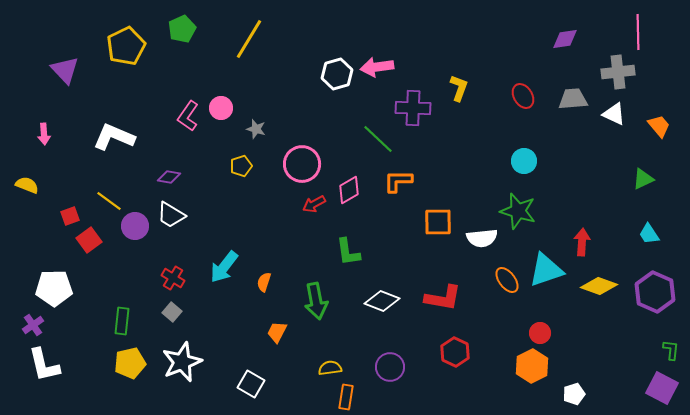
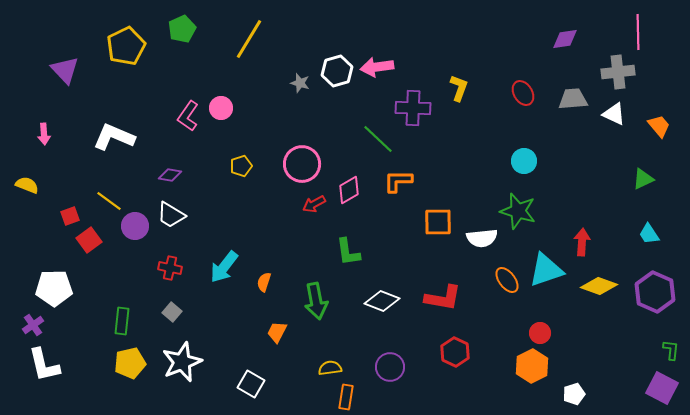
white hexagon at (337, 74): moved 3 px up
red ellipse at (523, 96): moved 3 px up
gray star at (256, 129): moved 44 px right, 46 px up
purple diamond at (169, 177): moved 1 px right, 2 px up
red cross at (173, 278): moved 3 px left, 10 px up; rotated 20 degrees counterclockwise
